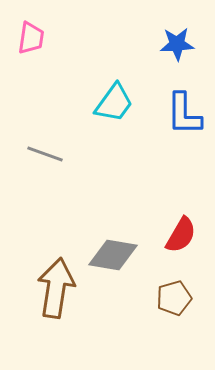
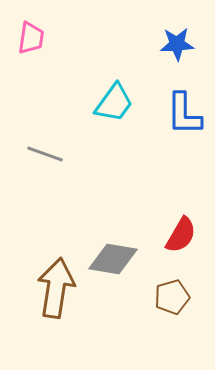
gray diamond: moved 4 px down
brown pentagon: moved 2 px left, 1 px up
